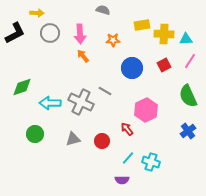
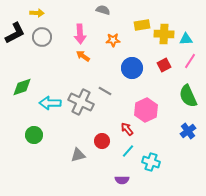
gray circle: moved 8 px left, 4 px down
orange arrow: rotated 16 degrees counterclockwise
green circle: moved 1 px left, 1 px down
gray triangle: moved 5 px right, 16 px down
cyan line: moved 7 px up
